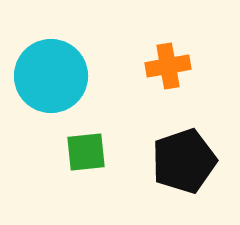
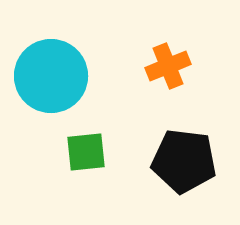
orange cross: rotated 12 degrees counterclockwise
black pentagon: rotated 26 degrees clockwise
